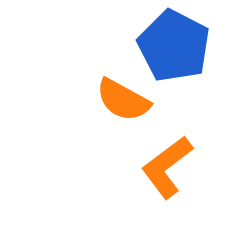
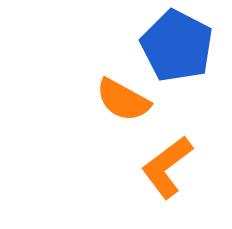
blue pentagon: moved 3 px right
